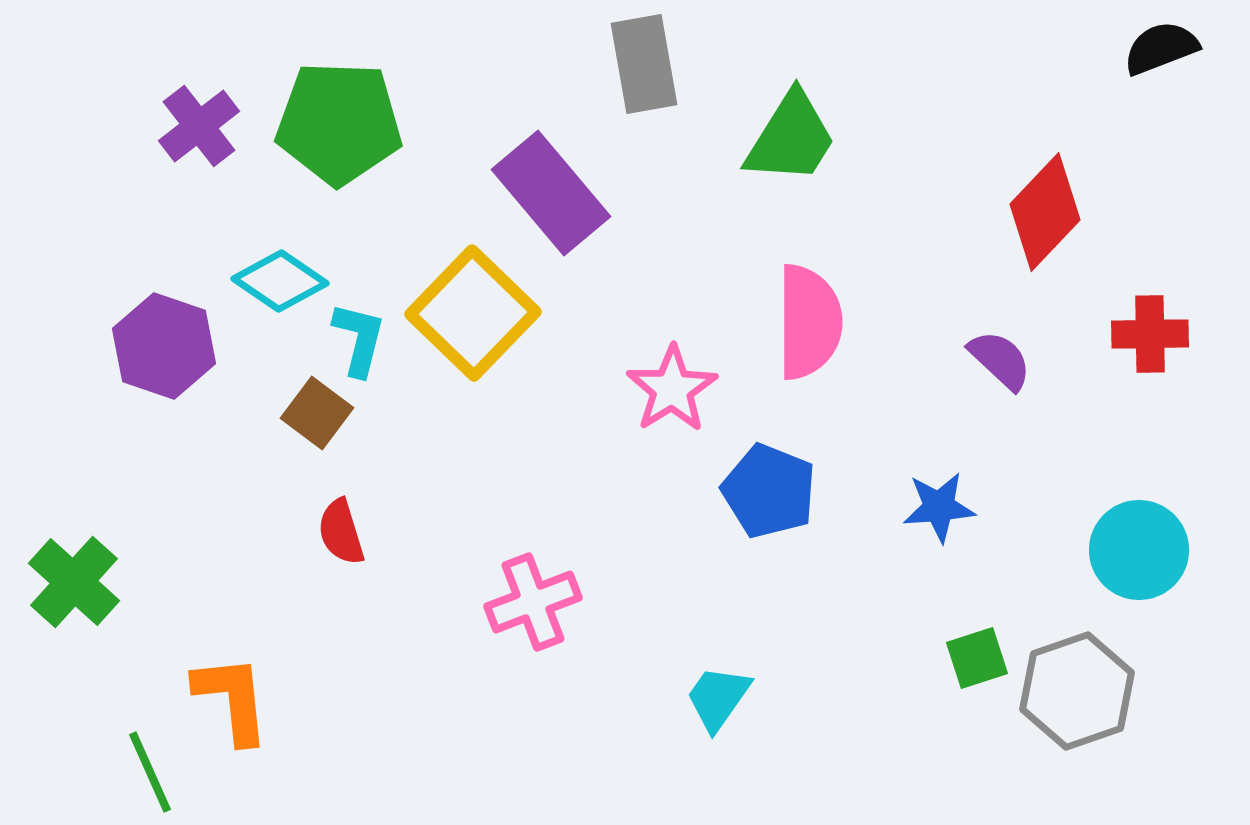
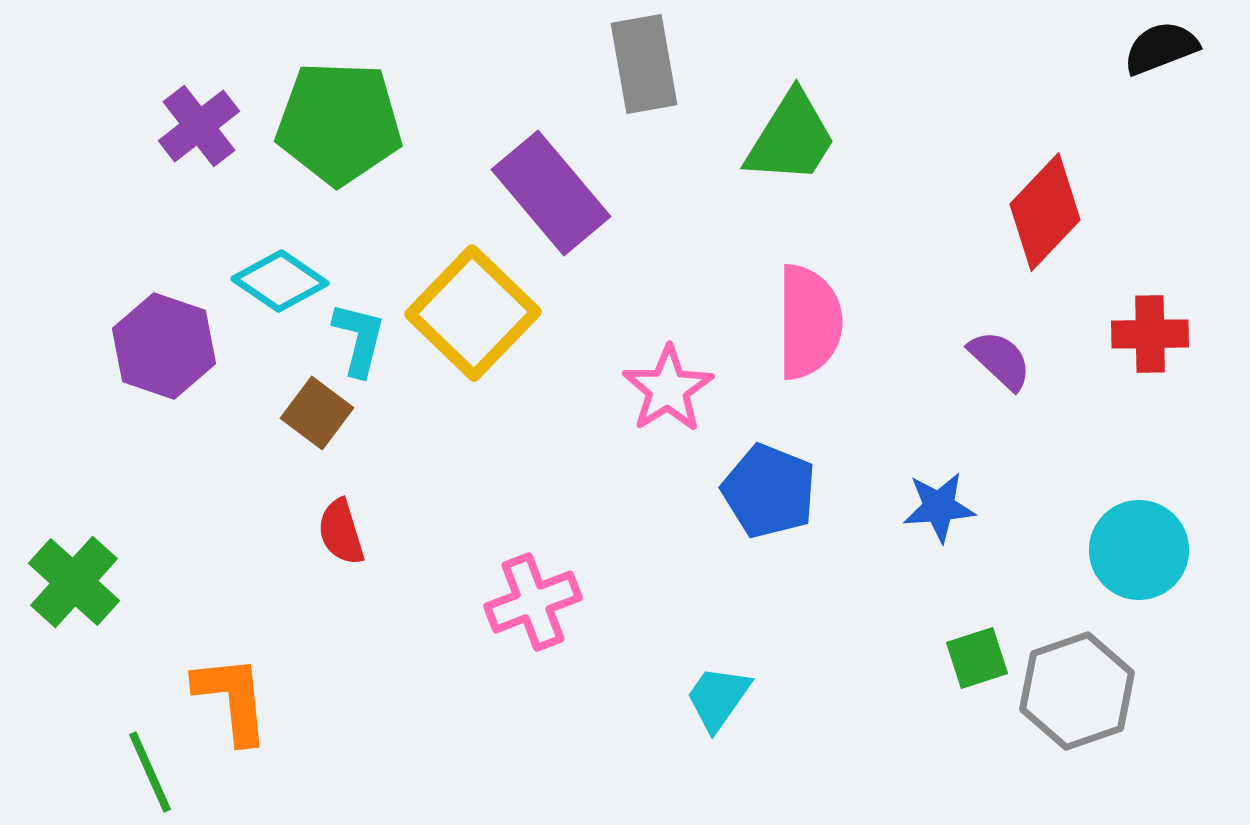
pink star: moved 4 px left
